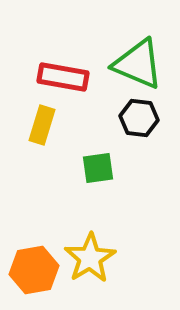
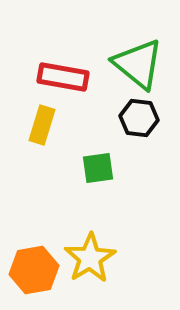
green triangle: rotated 16 degrees clockwise
